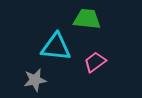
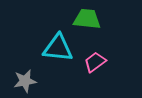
cyan triangle: moved 2 px right, 1 px down
gray star: moved 10 px left, 1 px down
